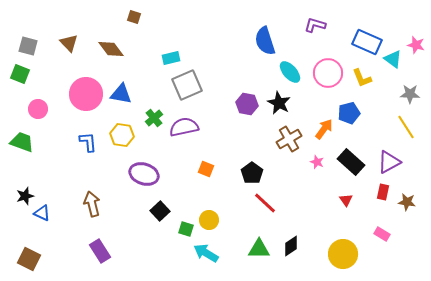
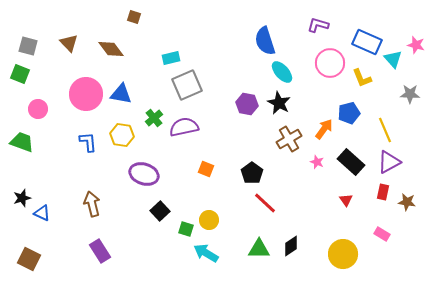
purple L-shape at (315, 25): moved 3 px right
cyan triangle at (393, 59): rotated 12 degrees clockwise
cyan ellipse at (290, 72): moved 8 px left
pink circle at (328, 73): moved 2 px right, 10 px up
yellow line at (406, 127): moved 21 px left, 3 px down; rotated 10 degrees clockwise
black star at (25, 196): moved 3 px left, 2 px down
